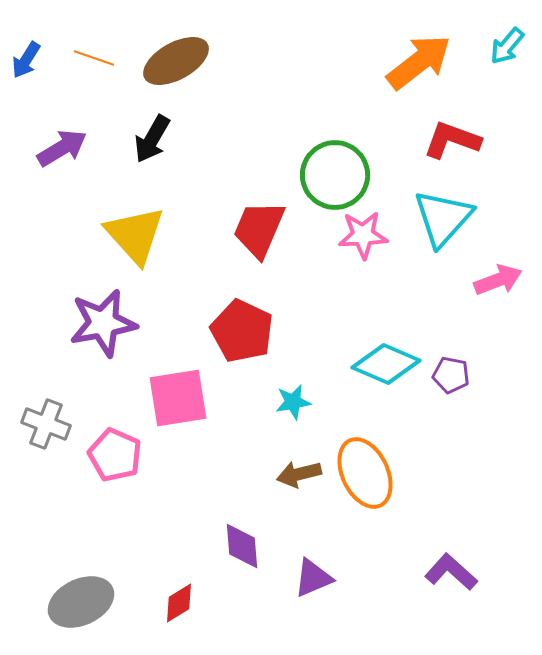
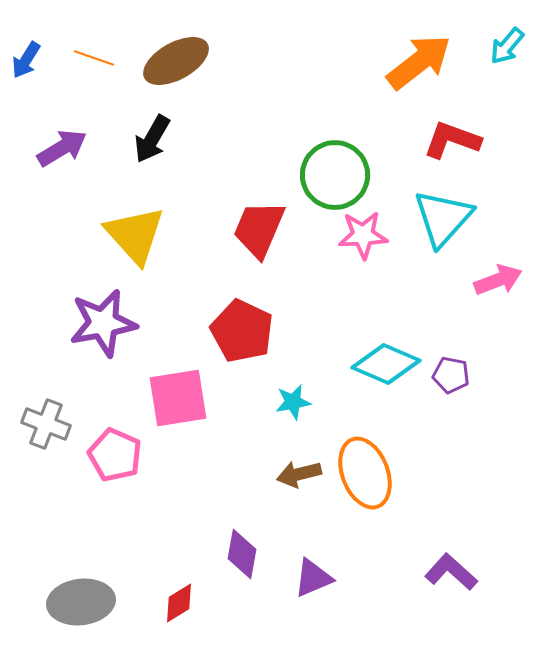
orange ellipse: rotated 4 degrees clockwise
purple diamond: moved 8 px down; rotated 15 degrees clockwise
gray ellipse: rotated 18 degrees clockwise
